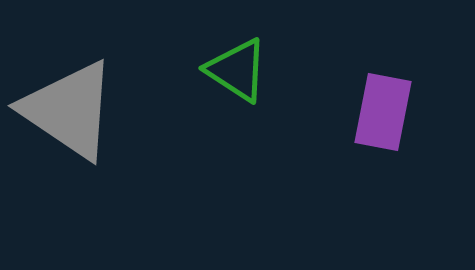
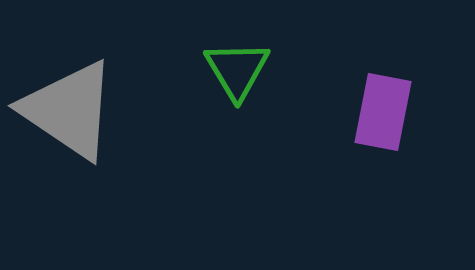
green triangle: rotated 26 degrees clockwise
